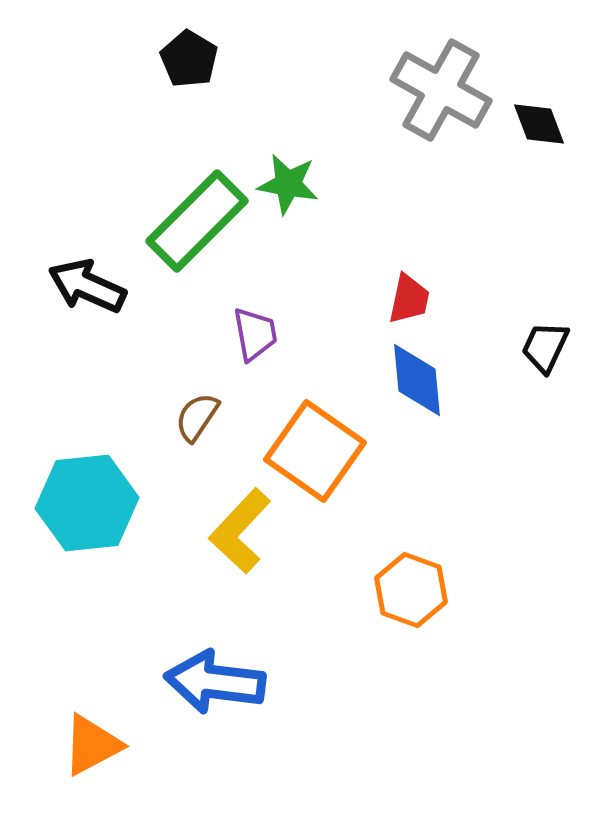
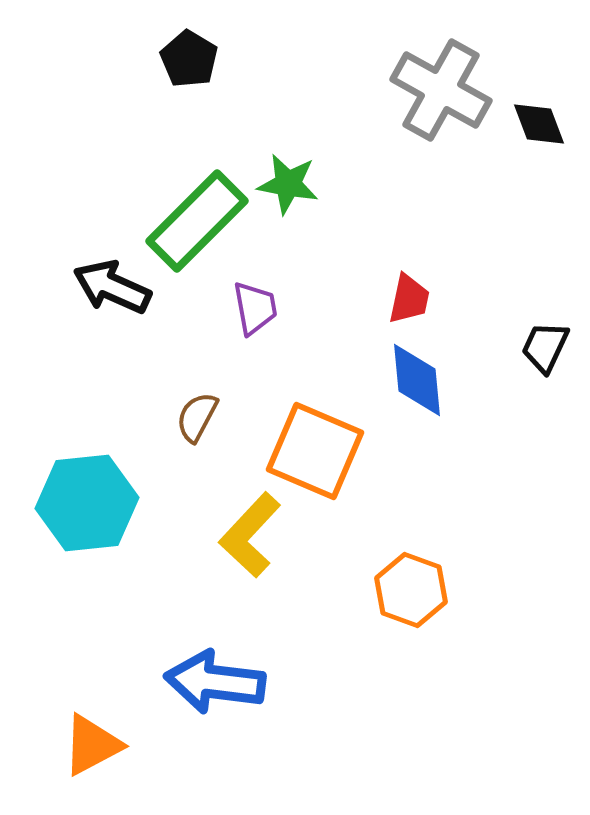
black arrow: moved 25 px right, 1 px down
purple trapezoid: moved 26 px up
brown semicircle: rotated 6 degrees counterclockwise
orange square: rotated 12 degrees counterclockwise
yellow L-shape: moved 10 px right, 4 px down
